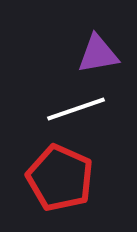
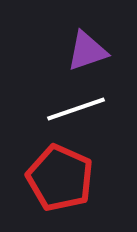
purple triangle: moved 11 px left, 3 px up; rotated 9 degrees counterclockwise
